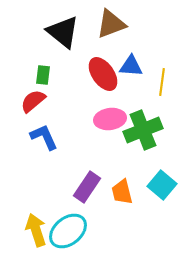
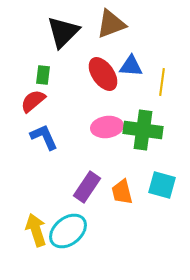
black triangle: rotated 36 degrees clockwise
pink ellipse: moved 3 px left, 8 px down
green cross: rotated 30 degrees clockwise
cyan square: rotated 24 degrees counterclockwise
